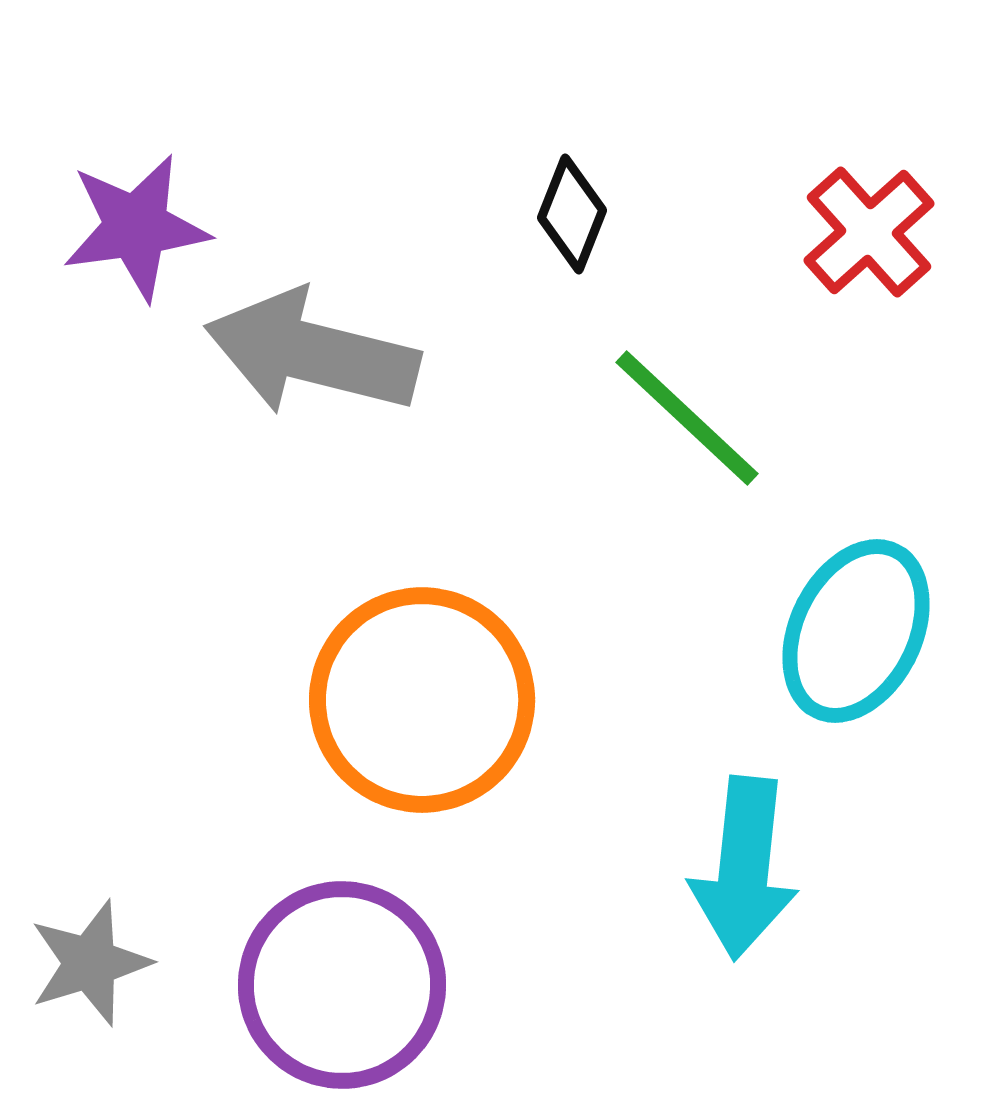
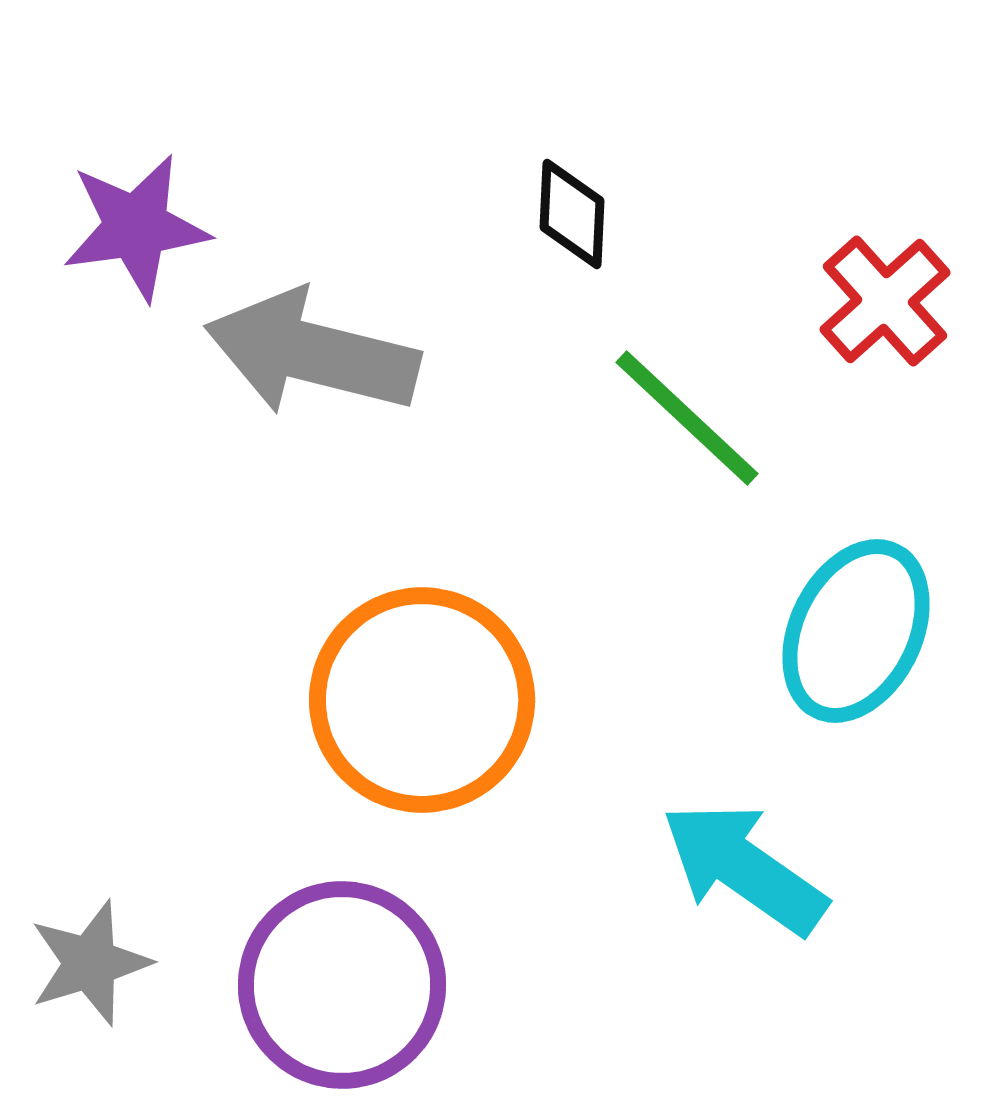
black diamond: rotated 19 degrees counterclockwise
red cross: moved 16 px right, 69 px down
cyan arrow: rotated 119 degrees clockwise
